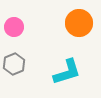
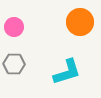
orange circle: moved 1 px right, 1 px up
gray hexagon: rotated 25 degrees clockwise
